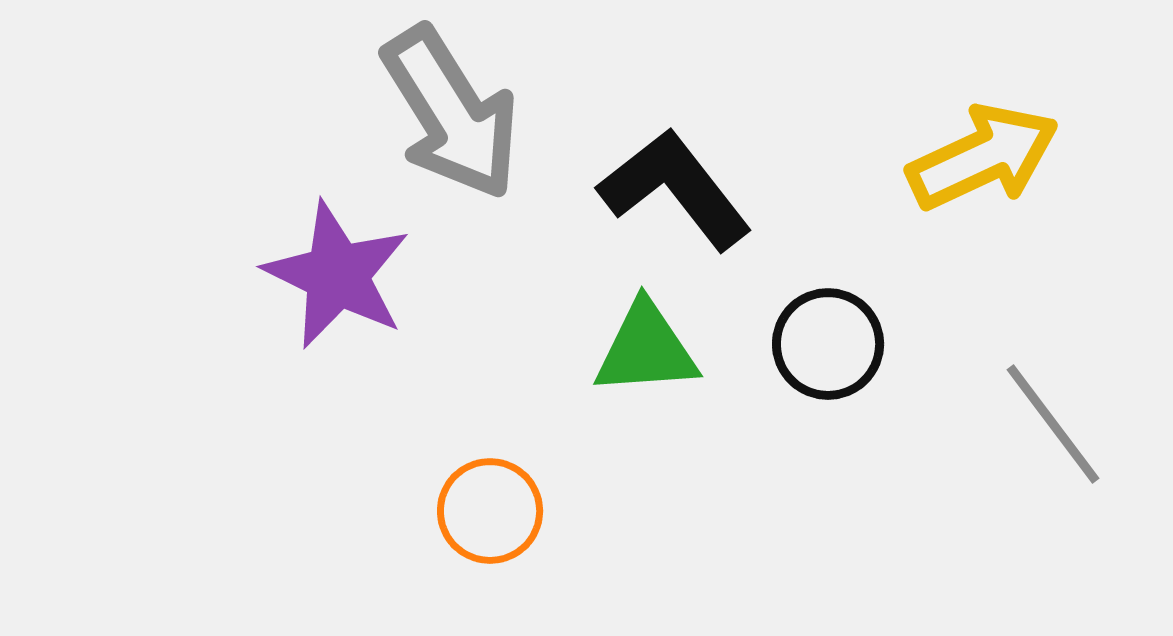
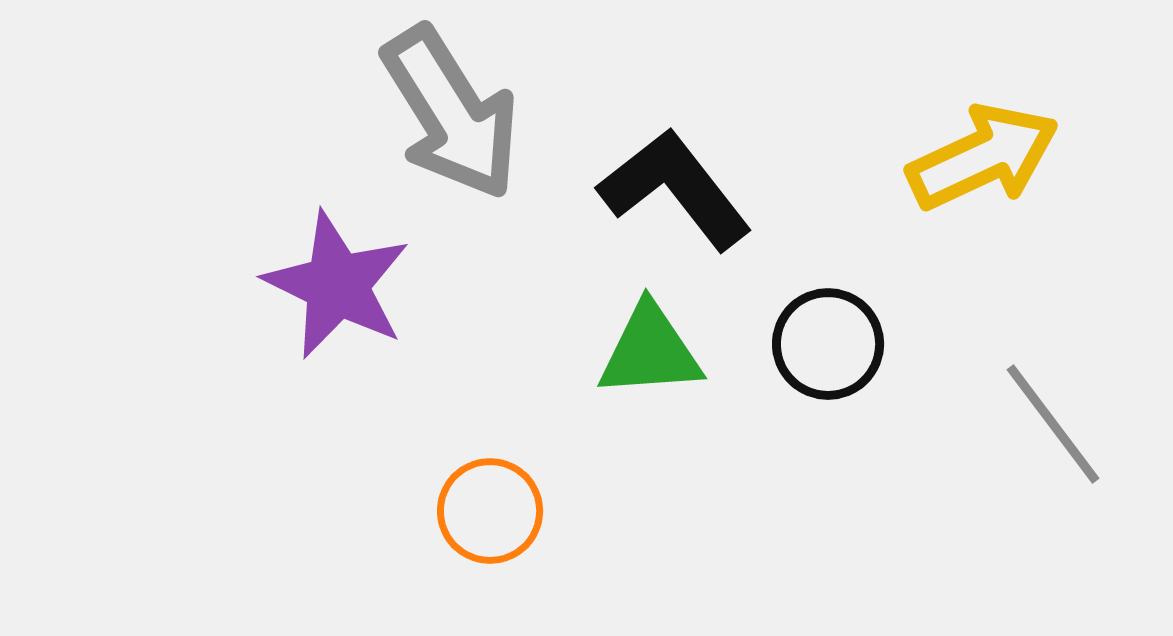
purple star: moved 10 px down
green triangle: moved 4 px right, 2 px down
